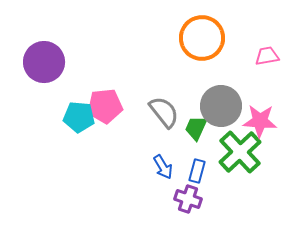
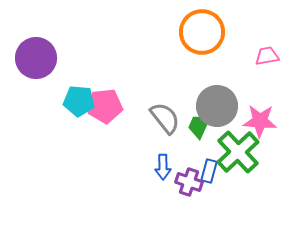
orange circle: moved 6 px up
purple circle: moved 8 px left, 4 px up
gray circle: moved 4 px left
gray semicircle: moved 1 px right, 6 px down
cyan pentagon: moved 16 px up
green trapezoid: moved 3 px right, 2 px up
green cross: moved 2 px left
blue arrow: rotated 30 degrees clockwise
blue rectangle: moved 12 px right
purple cross: moved 1 px right, 17 px up
